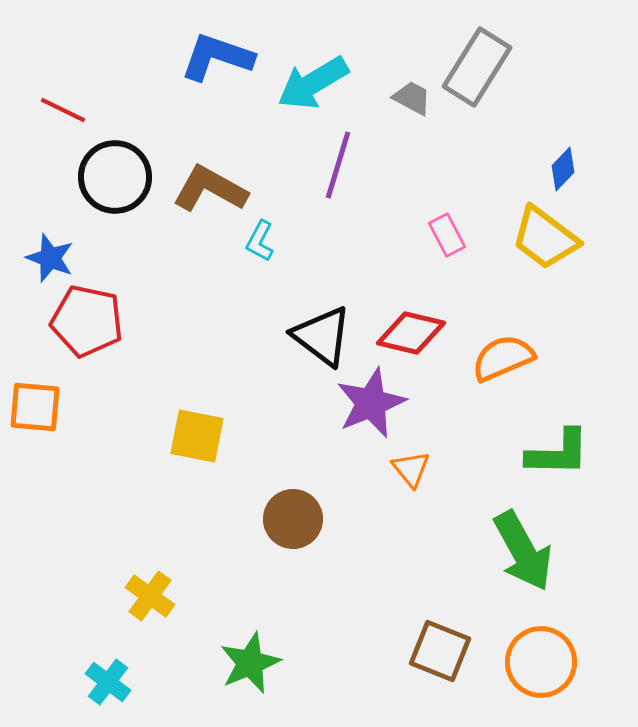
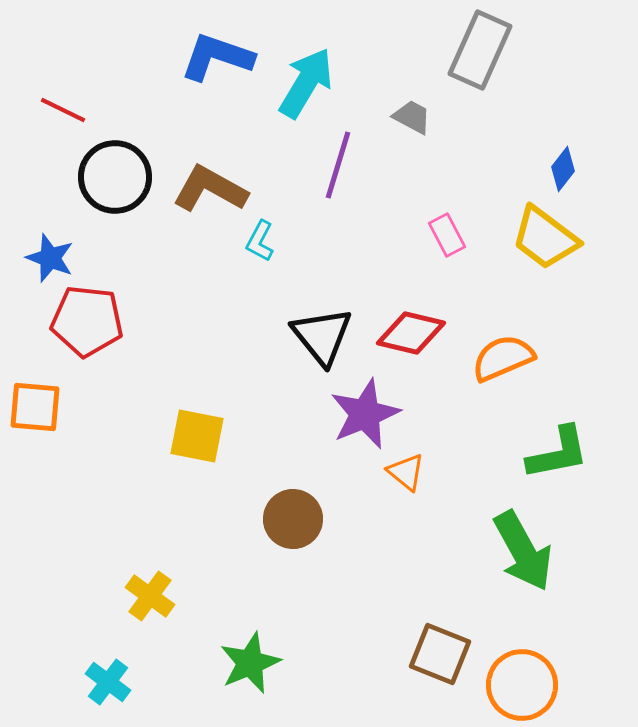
gray rectangle: moved 3 px right, 17 px up; rotated 8 degrees counterclockwise
cyan arrow: moved 7 px left; rotated 152 degrees clockwise
gray trapezoid: moved 19 px down
blue diamond: rotated 6 degrees counterclockwise
red pentagon: rotated 6 degrees counterclockwise
black triangle: rotated 14 degrees clockwise
purple star: moved 6 px left, 11 px down
green L-shape: rotated 12 degrees counterclockwise
orange triangle: moved 5 px left, 3 px down; rotated 12 degrees counterclockwise
brown square: moved 3 px down
orange circle: moved 19 px left, 23 px down
